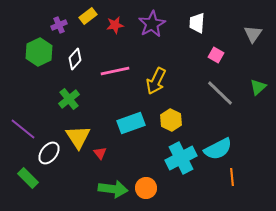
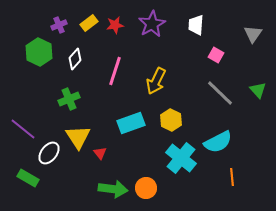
yellow rectangle: moved 1 px right, 7 px down
white trapezoid: moved 1 px left, 2 px down
green hexagon: rotated 8 degrees counterclockwise
pink line: rotated 60 degrees counterclockwise
green triangle: moved 3 px down; rotated 30 degrees counterclockwise
green cross: rotated 15 degrees clockwise
cyan semicircle: moved 7 px up
cyan cross: rotated 24 degrees counterclockwise
green rectangle: rotated 15 degrees counterclockwise
